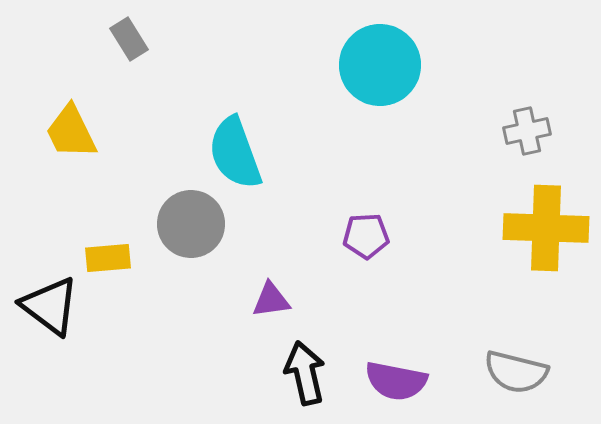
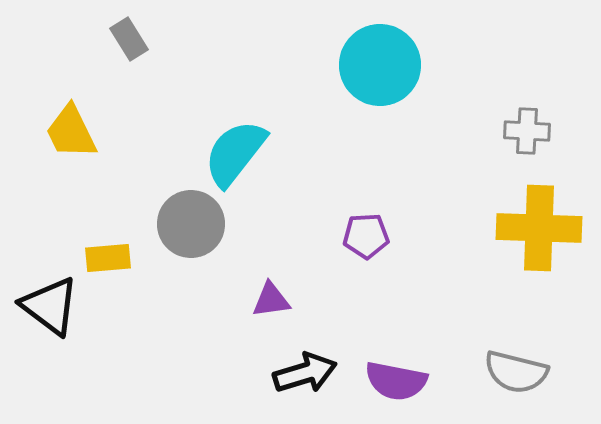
gray cross: rotated 15 degrees clockwise
cyan semicircle: rotated 58 degrees clockwise
yellow cross: moved 7 px left
black arrow: rotated 86 degrees clockwise
